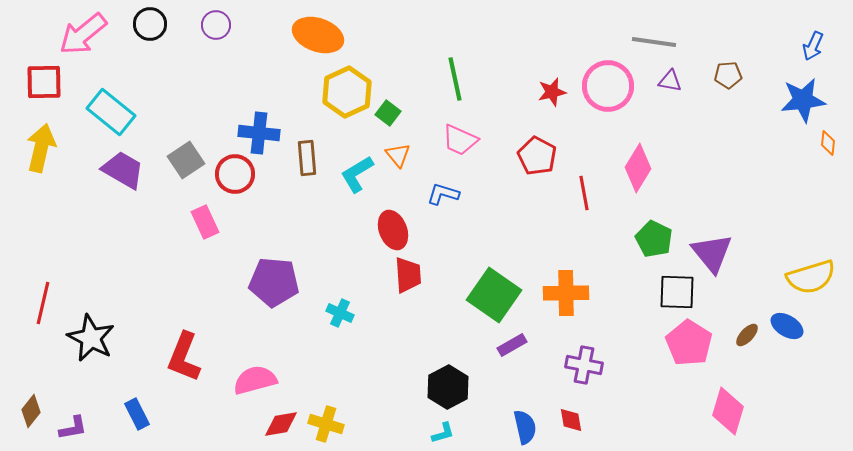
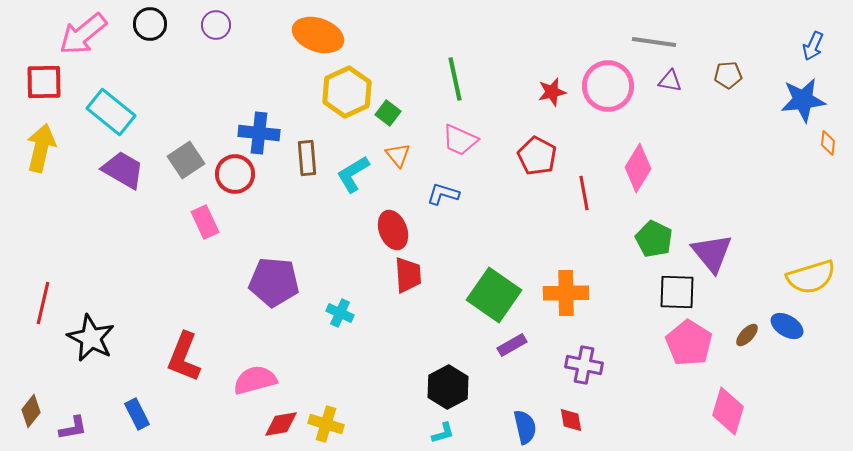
cyan L-shape at (357, 174): moved 4 px left
